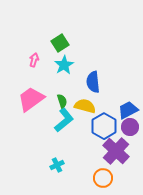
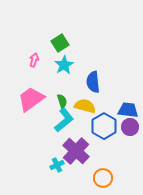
blue trapezoid: rotated 35 degrees clockwise
purple cross: moved 40 px left
